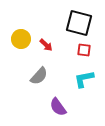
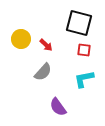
gray semicircle: moved 4 px right, 4 px up
